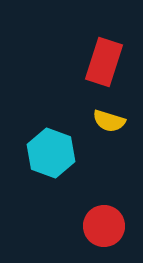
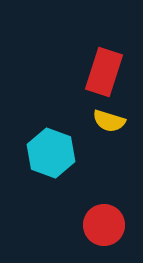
red rectangle: moved 10 px down
red circle: moved 1 px up
